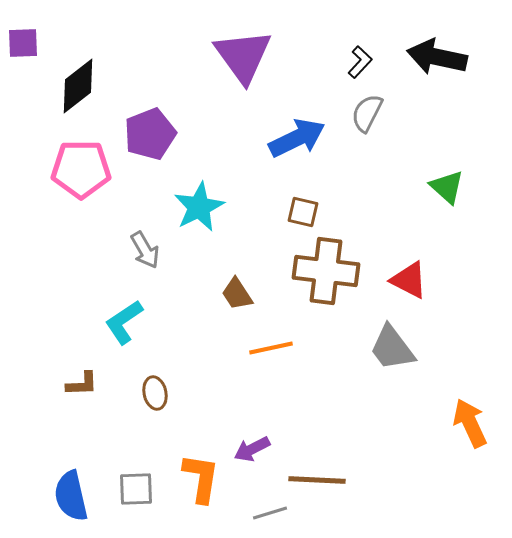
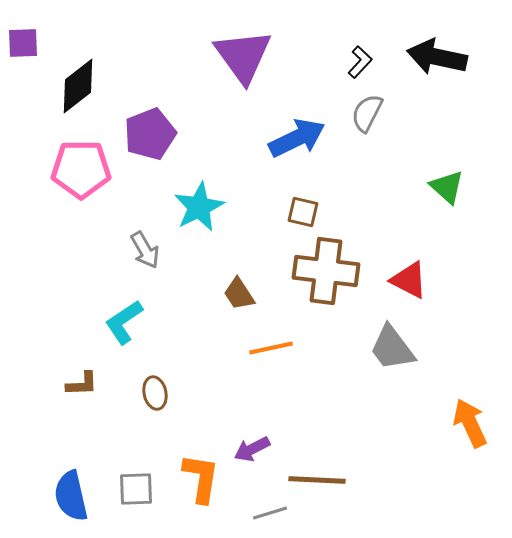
brown trapezoid: moved 2 px right
